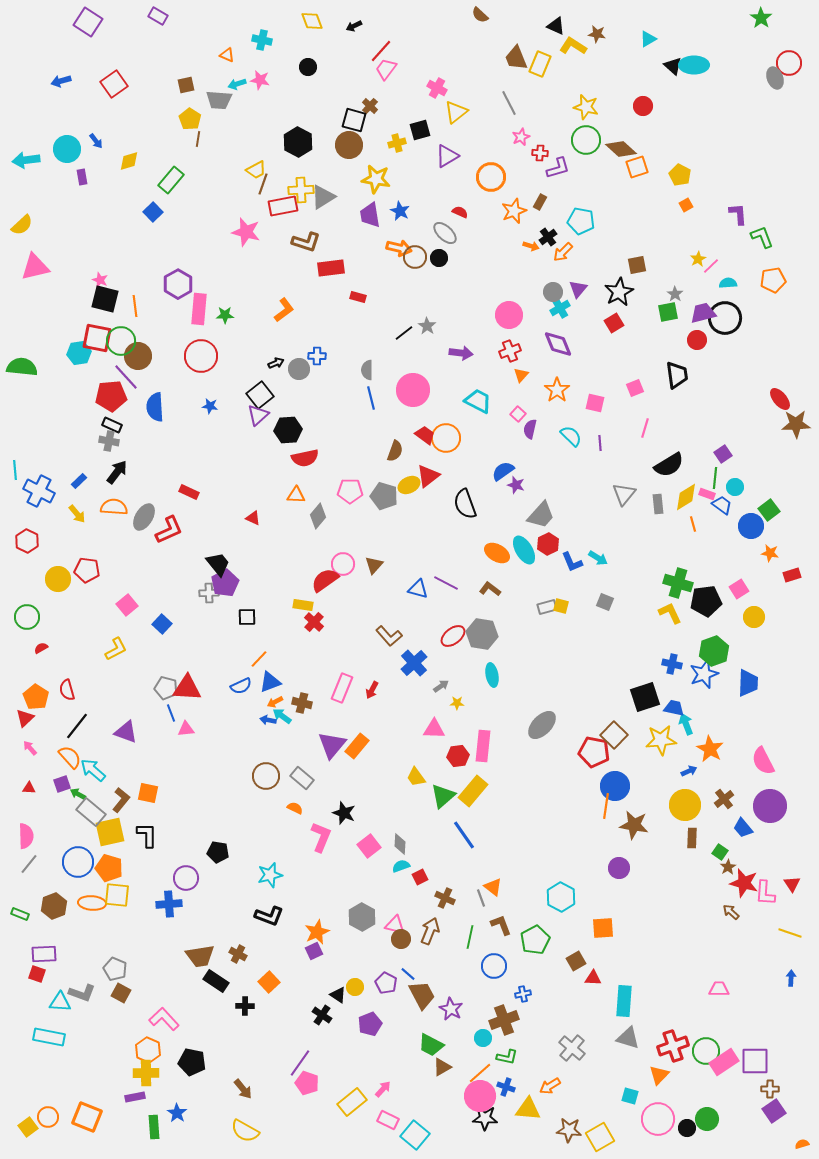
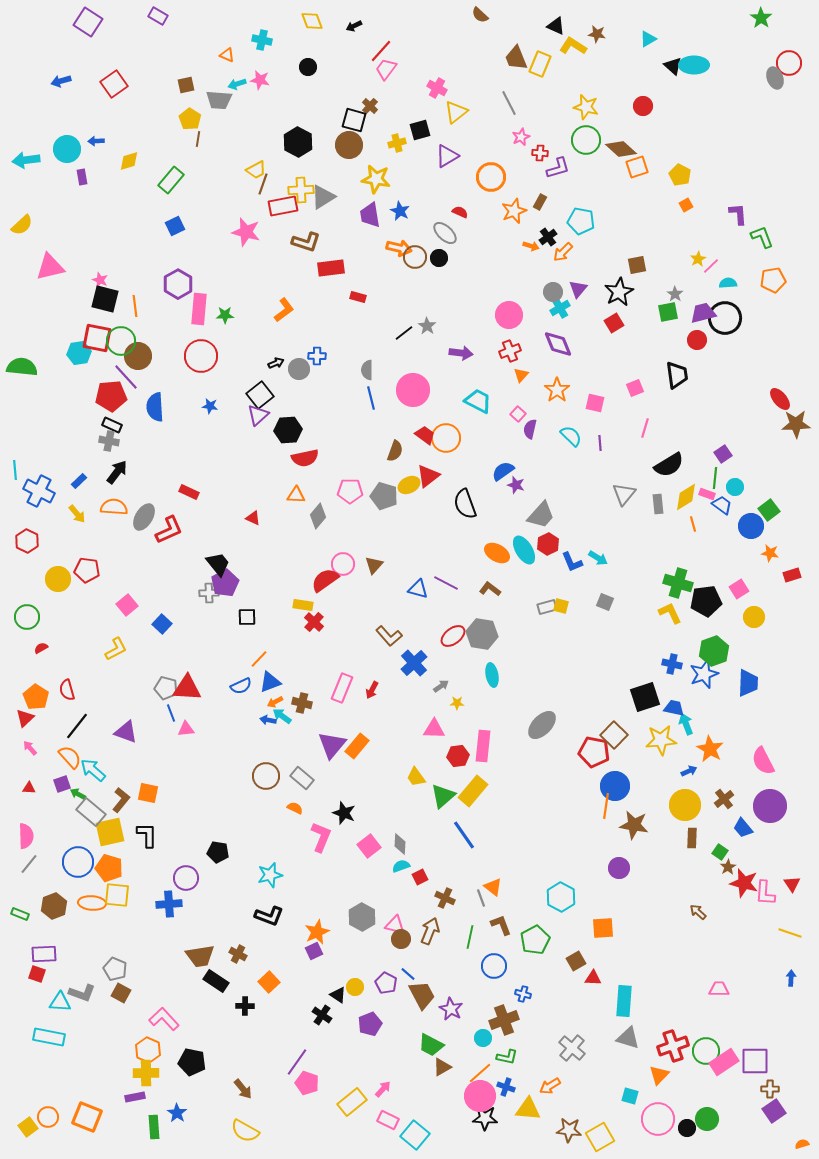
blue arrow at (96, 141): rotated 126 degrees clockwise
blue square at (153, 212): moved 22 px right, 14 px down; rotated 18 degrees clockwise
pink triangle at (35, 267): moved 15 px right
brown arrow at (731, 912): moved 33 px left
blue cross at (523, 994): rotated 28 degrees clockwise
purple line at (300, 1063): moved 3 px left, 1 px up
